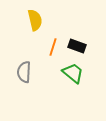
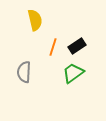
black rectangle: rotated 54 degrees counterclockwise
green trapezoid: rotated 75 degrees counterclockwise
